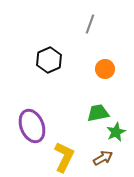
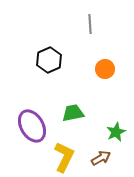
gray line: rotated 24 degrees counterclockwise
green trapezoid: moved 25 px left
purple ellipse: rotated 8 degrees counterclockwise
brown arrow: moved 2 px left
